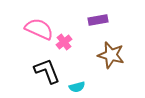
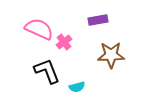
brown star: rotated 16 degrees counterclockwise
